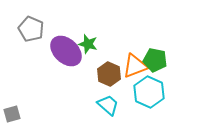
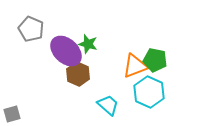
brown hexagon: moved 31 px left
